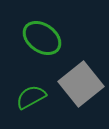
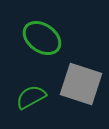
gray square: rotated 33 degrees counterclockwise
